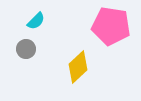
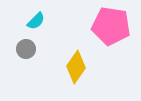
yellow diamond: moved 2 px left; rotated 12 degrees counterclockwise
